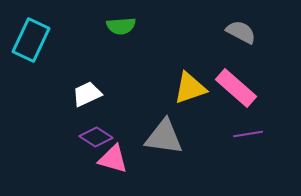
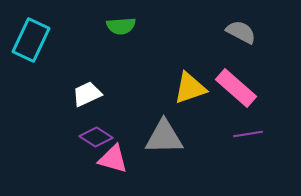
gray triangle: rotated 9 degrees counterclockwise
